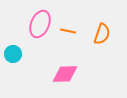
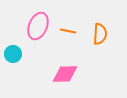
pink ellipse: moved 2 px left, 2 px down
orange semicircle: moved 2 px left; rotated 15 degrees counterclockwise
